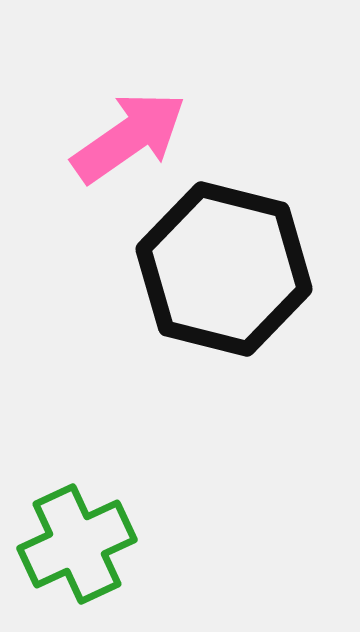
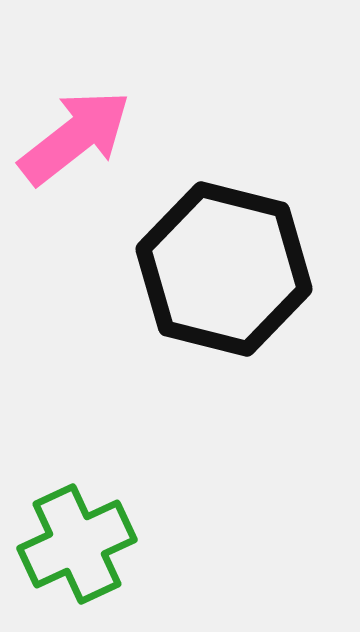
pink arrow: moved 54 px left; rotated 3 degrees counterclockwise
